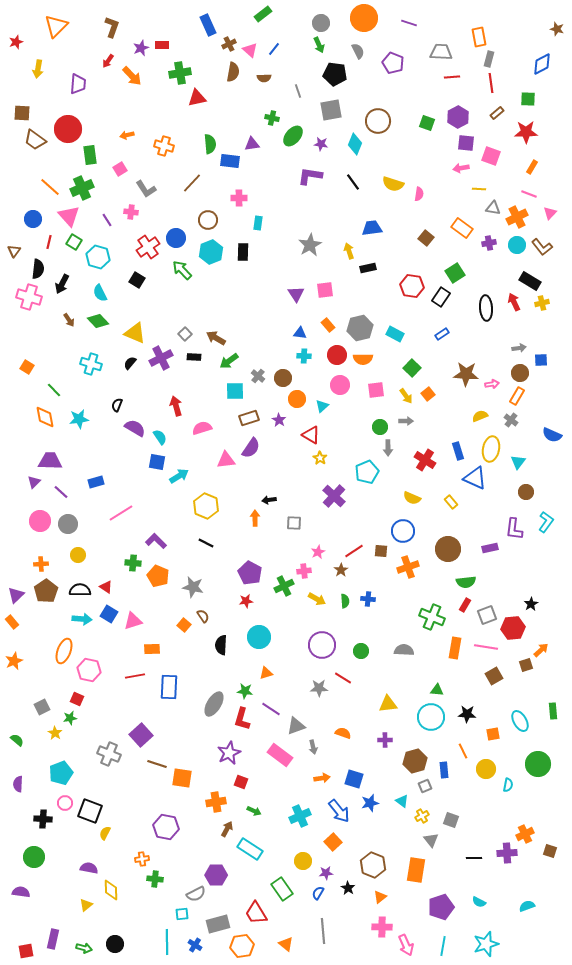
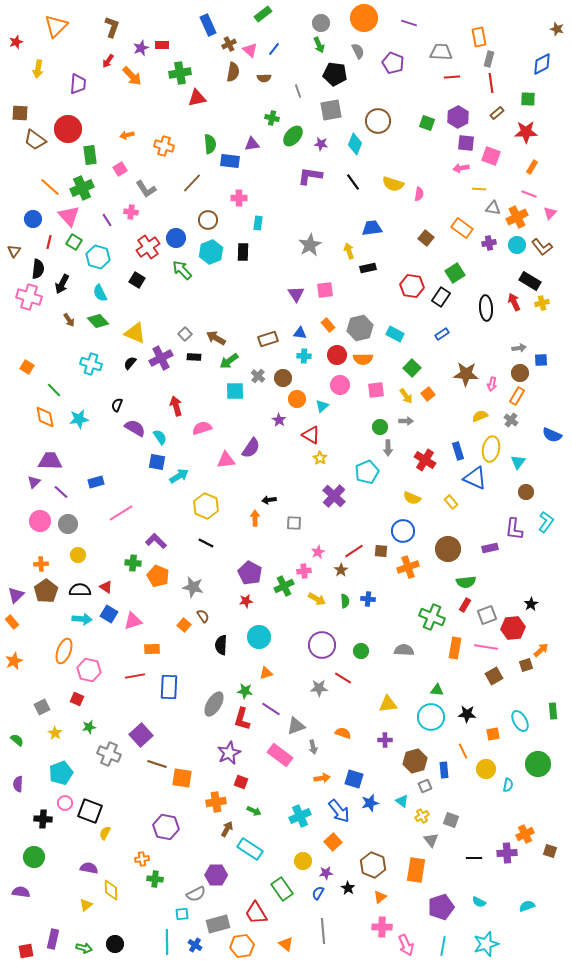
brown square at (22, 113): moved 2 px left
pink arrow at (492, 384): rotated 112 degrees clockwise
brown rectangle at (249, 418): moved 19 px right, 79 px up
green star at (70, 718): moved 19 px right, 9 px down
